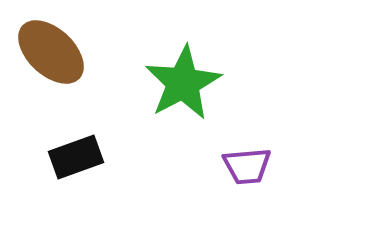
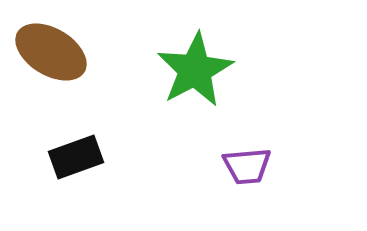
brown ellipse: rotated 12 degrees counterclockwise
green star: moved 12 px right, 13 px up
